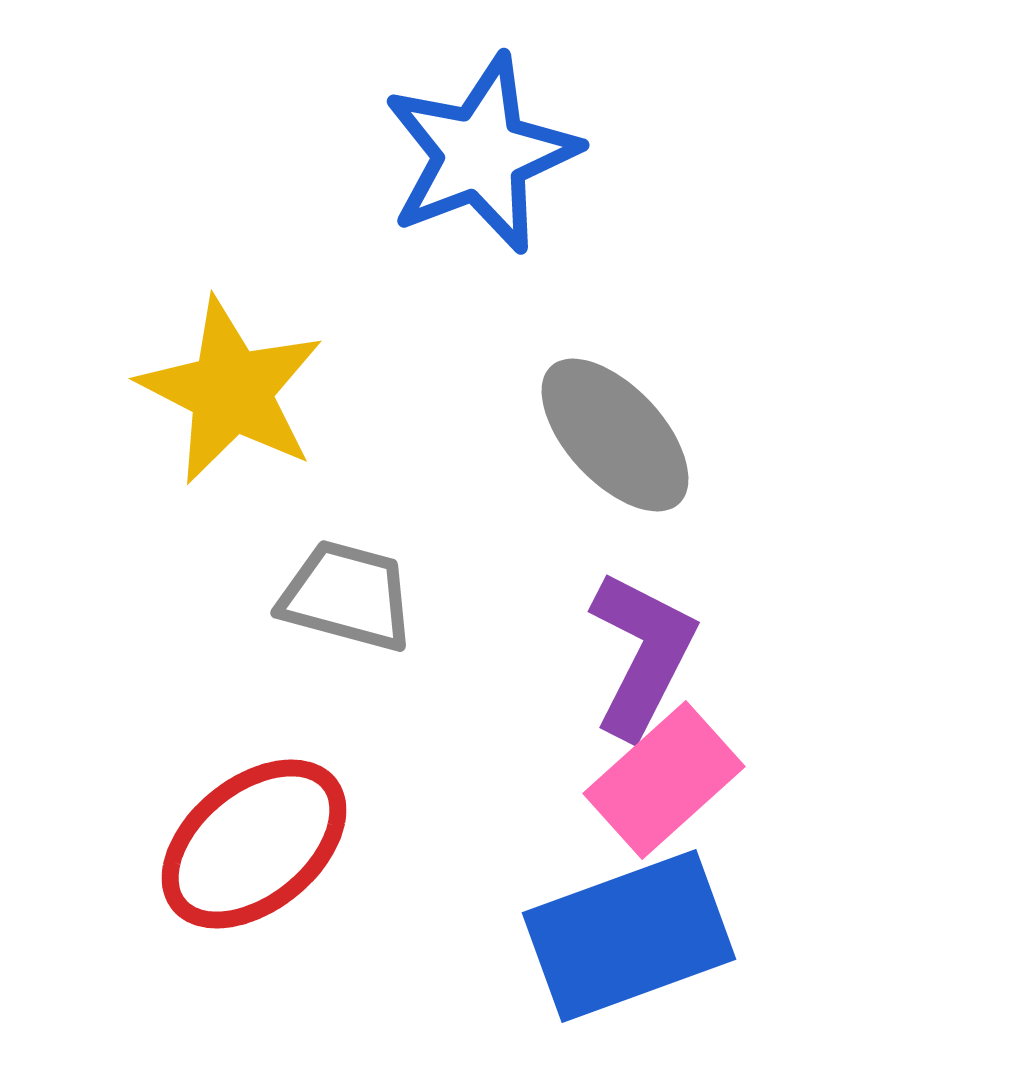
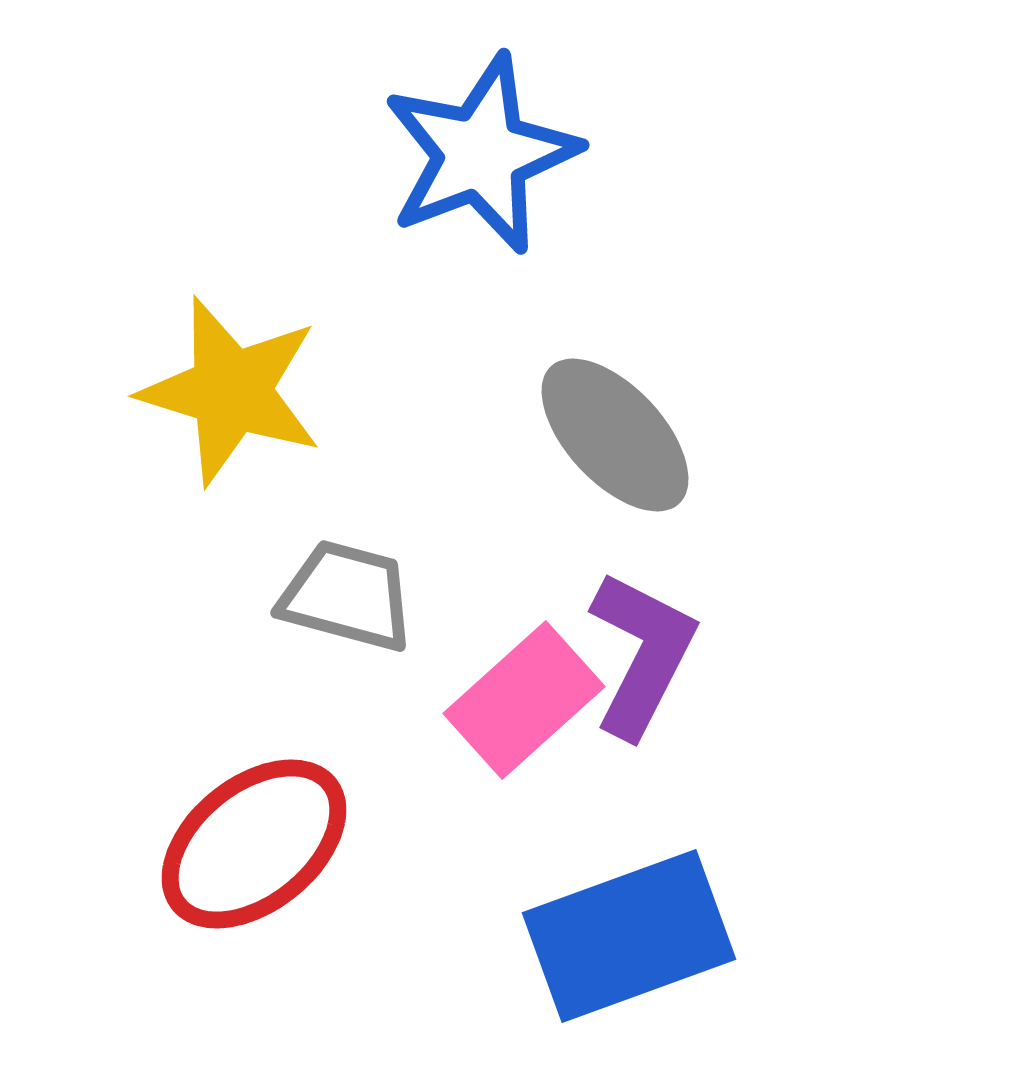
yellow star: rotated 10 degrees counterclockwise
pink rectangle: moved 140 px left, 80 px up
